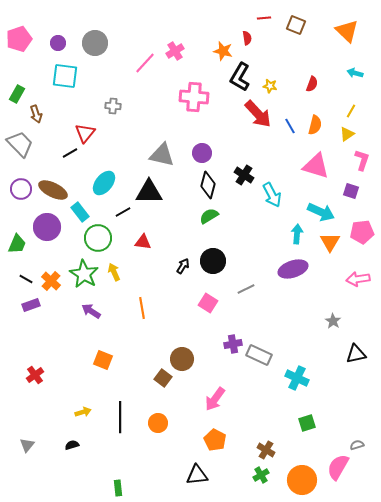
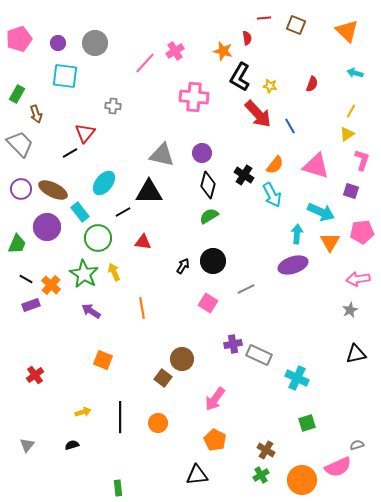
orange semicircle at (315, 125): moved 40 px left, 40 px down; rotated 24 degrees clockwise
purple ellipse at (293, 269): moved 4 px up
orange cross at (51, 281): moved 4 px down
gray star at (333, 321): moved 17 px right, 11 px up; rotated 14 degrees clockwise
pink semicircle at (338, 467): rotated 144 degrees counterclockwise
